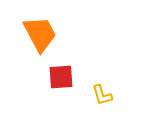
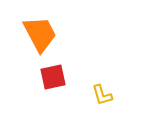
red square: moved 8 px left; rotated 8 degrees counterclockwise
